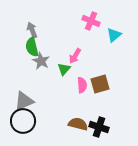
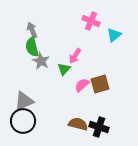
pink semicircle: rotated 126 degrees counterclockwise
